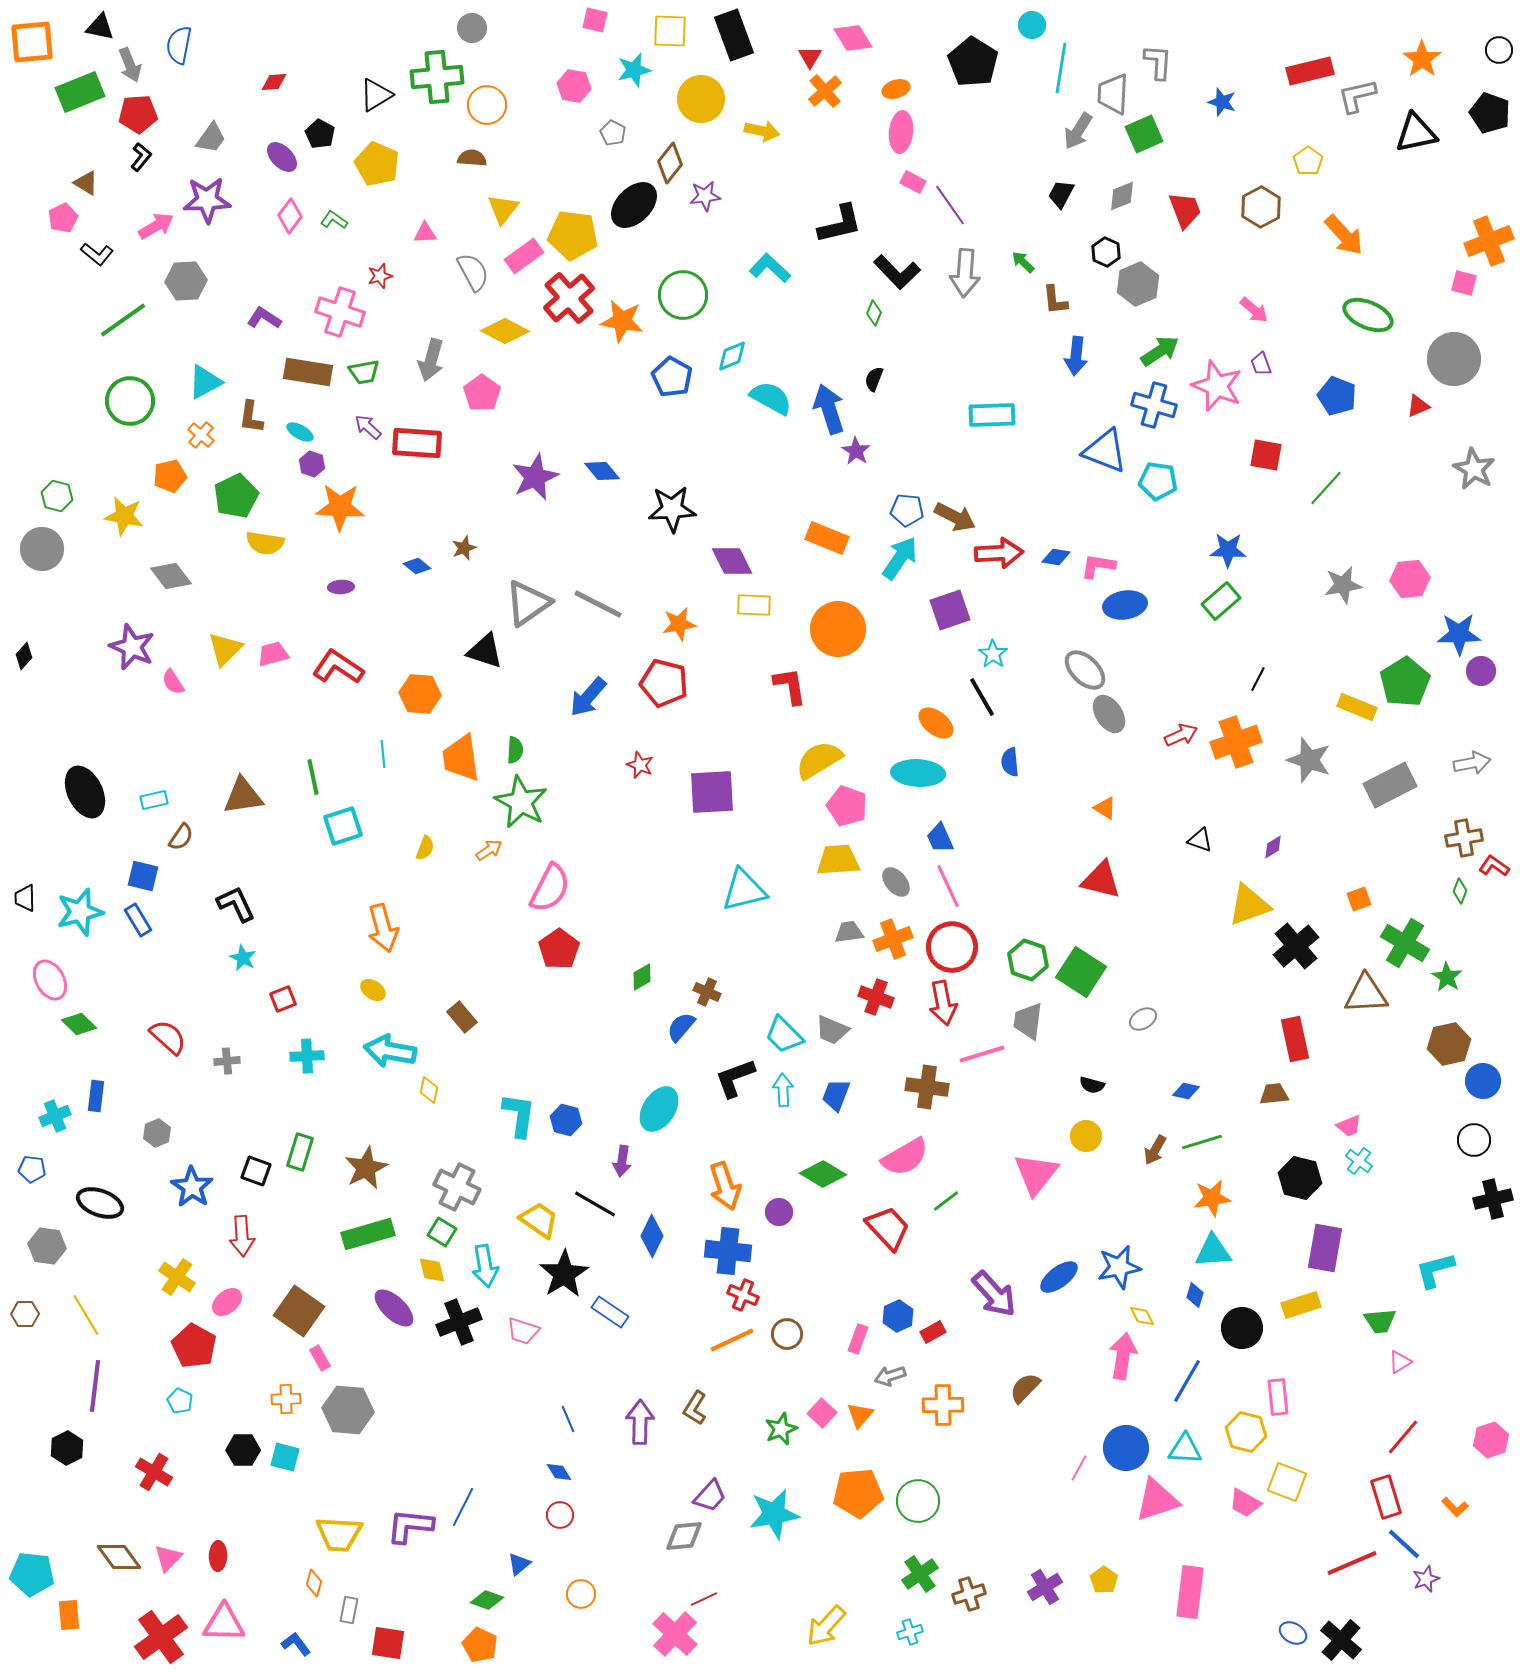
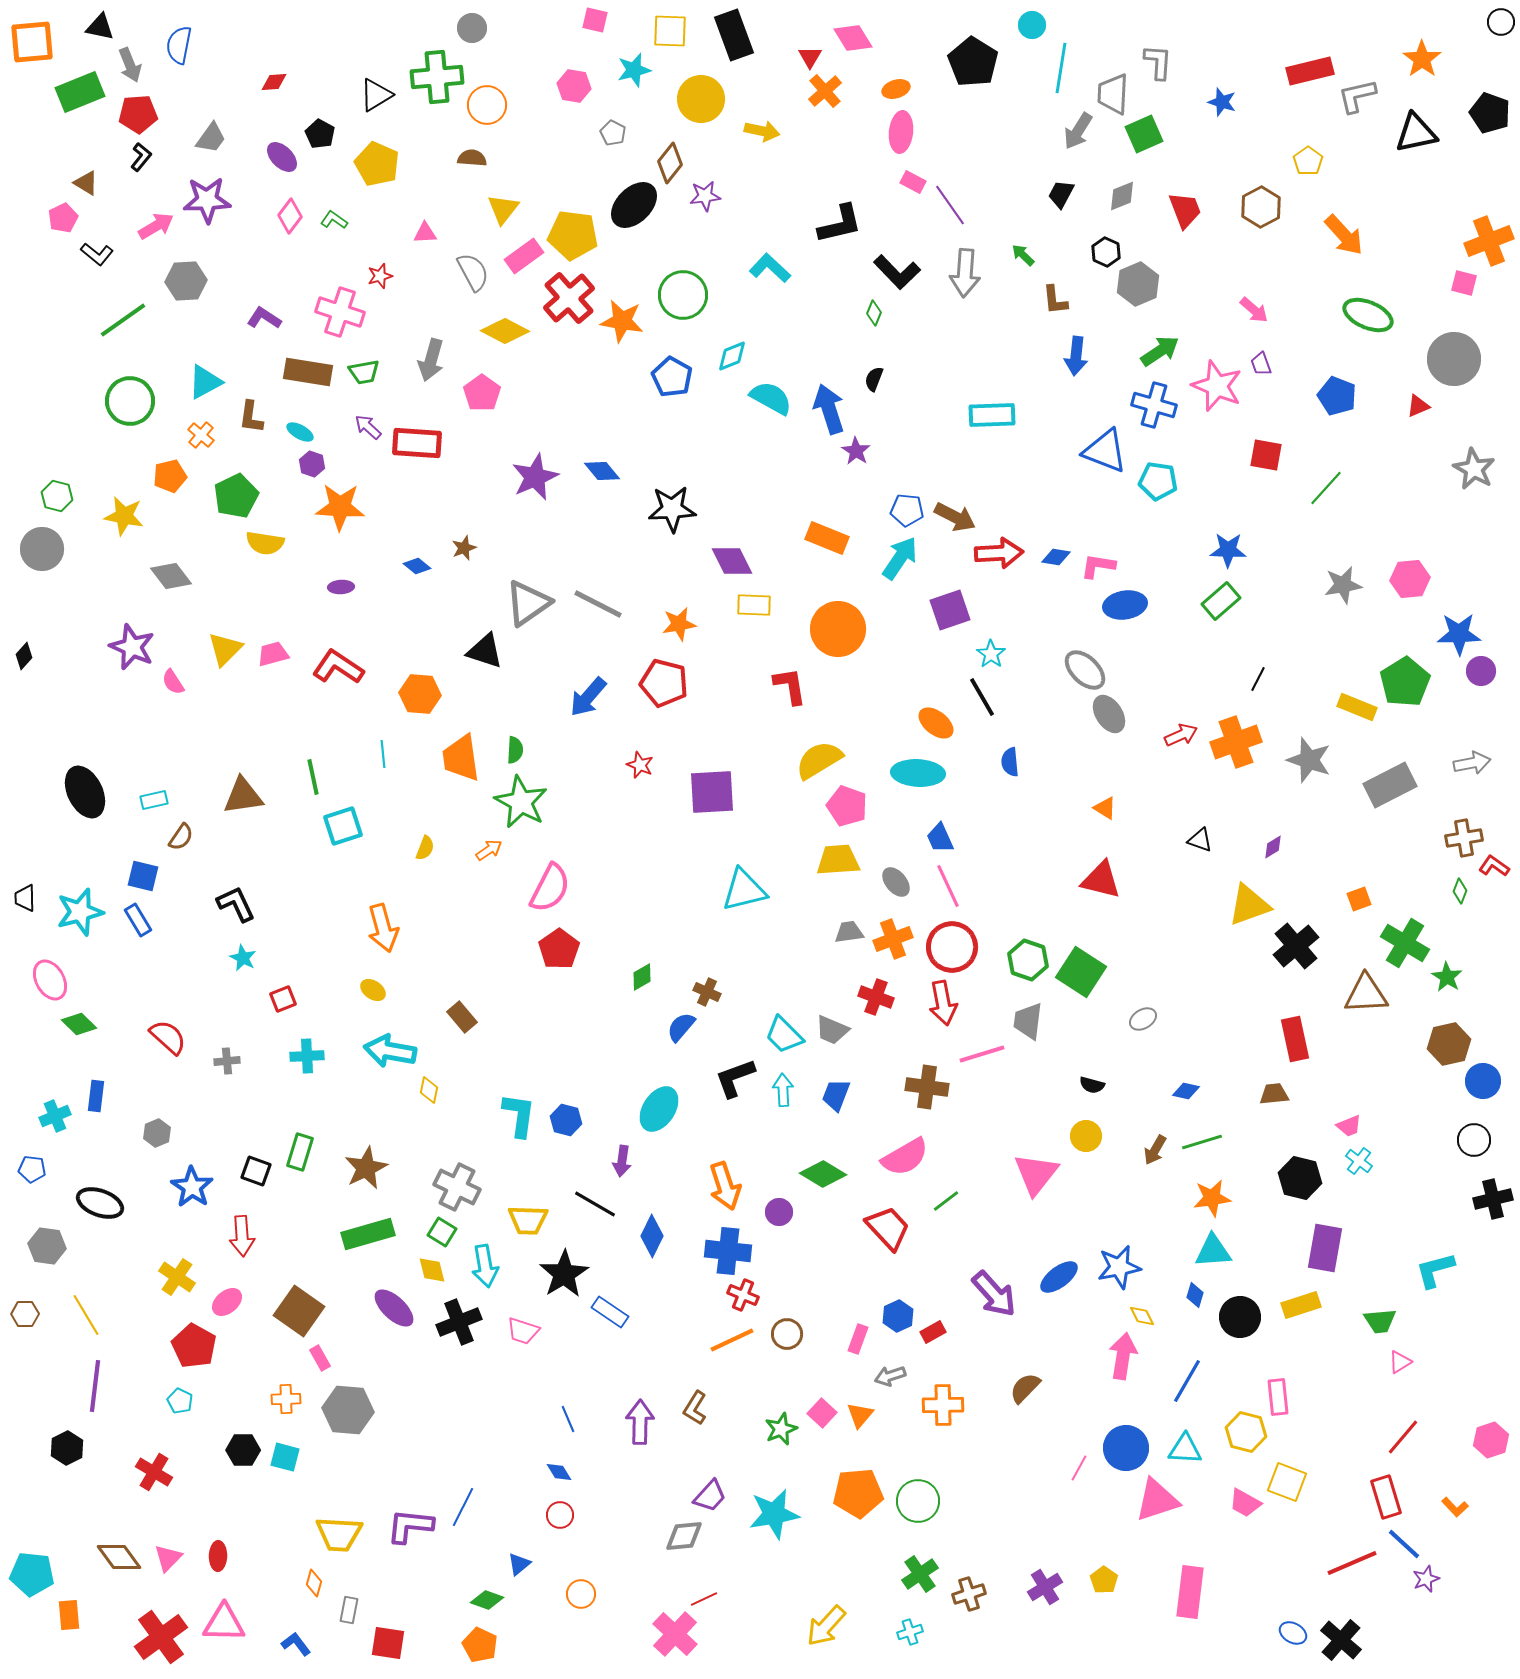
black circle at (1499, 50): moved 2 px right, 28 px up
green arrow at (1023, 262): moved 7 px up
cyan star at (993, 654): moved 2 px left
yellow trapezoid at (539, 1220): moved 11 px left; rotated 147 degrees clockwise
black circle at (1242, 1328): moved 2 px left, 11 px up
